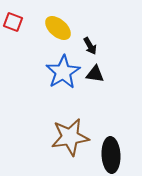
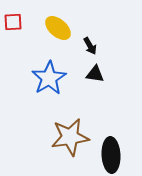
red square: rotated 24 degrees counterclockwise
blue star: moved 14 px left, 6 px down
